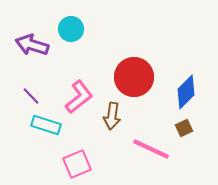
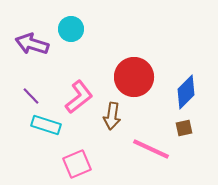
purple arrow: moved 1 px up
brown square: rotated 12 degrees clockwise
